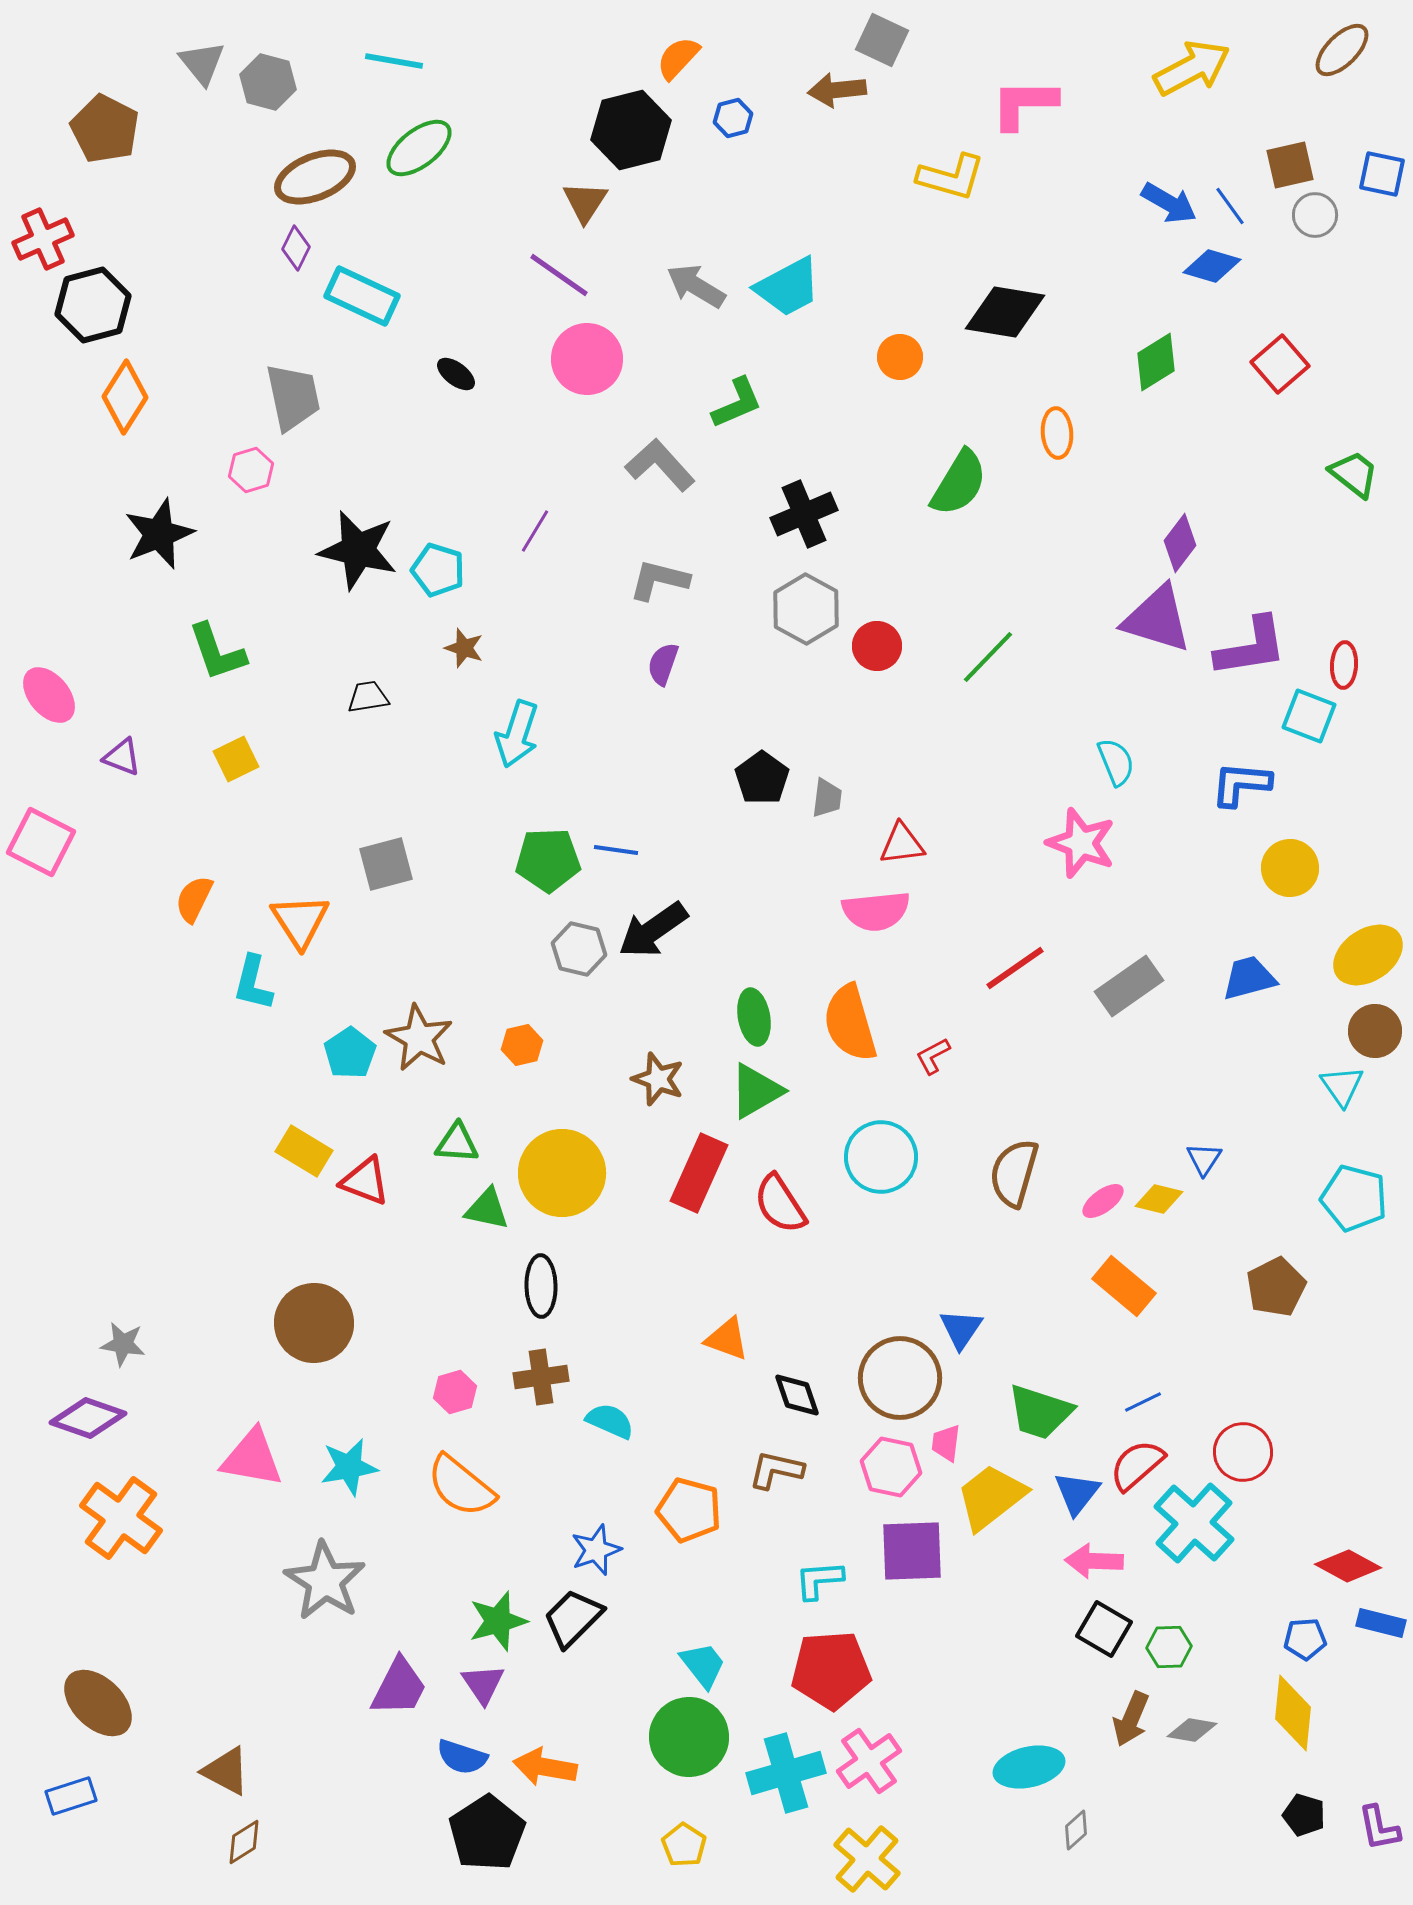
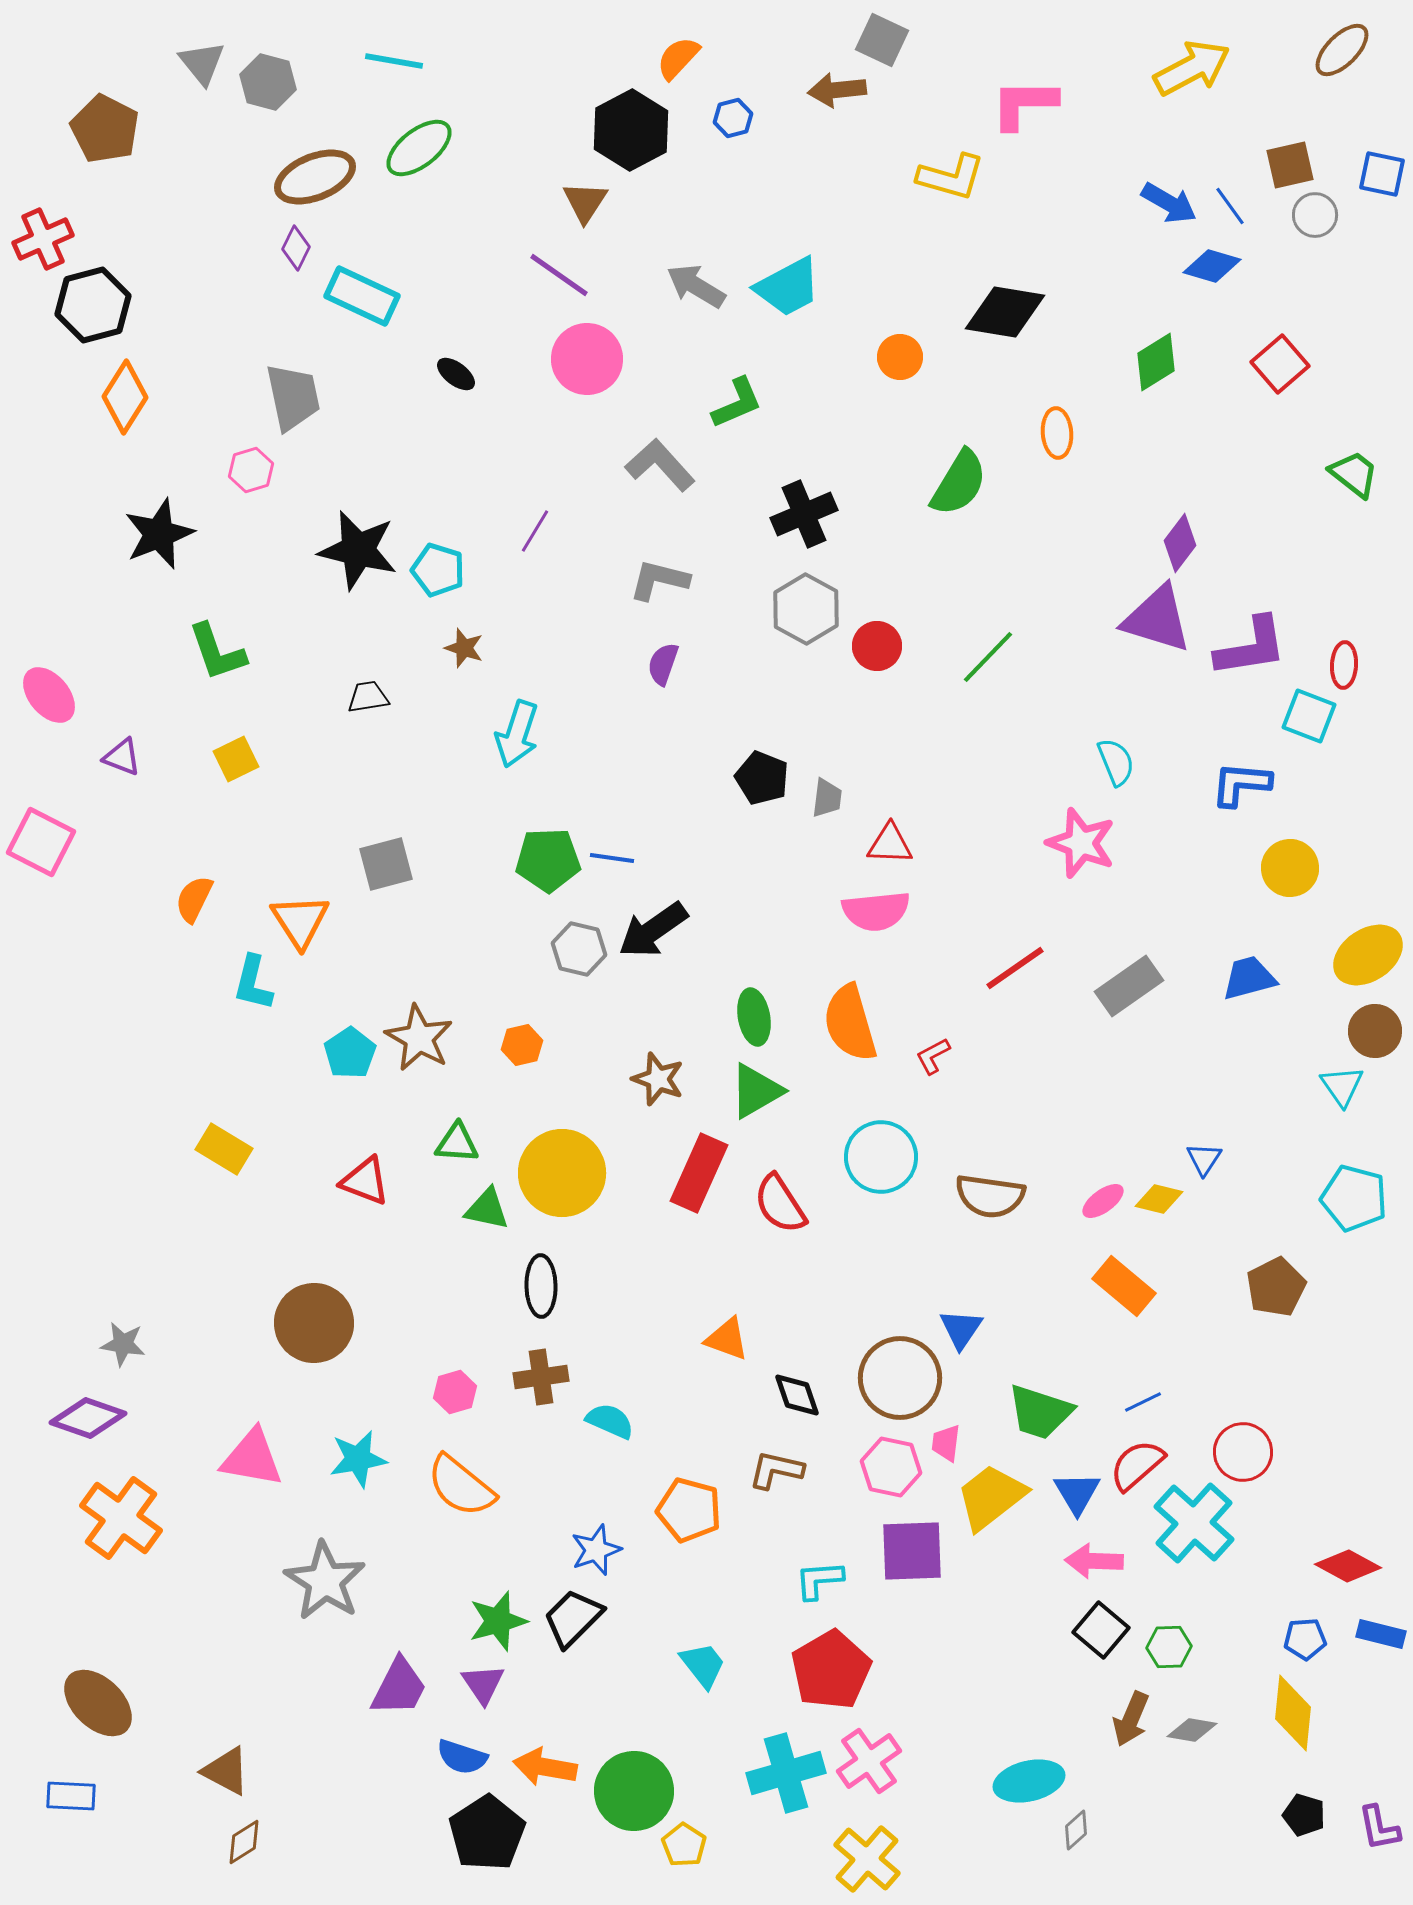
black hexagon at (631, 130): rotated 14 degrees counterclockwise
black pentagon at (762, 778): rotated 14 degrees counterclockwise
red triangle at (902, 844): moved 12 px left; rotated 9 degrees clockwise
blue line at (616, 850): moved 4 px left, 8 px down
yellow rectangle at (304, 1151): moved 80 px left, 2 px up
brown semicircle at (1014, 1173): moved 24 px left, 23 px down; rotated 98 degrees counterclockwise
cyan star at (349, 1467): moved 9 px right, 8 px up
blue triangle at (1077, 1493): rotated 9 degrees counterclockwise
blue rectangle at (1381, 1623): moved 11 px down
black square at (1104, 1629): moved 3 px left, 1 px down; rotated 10 degrees clockwise
red pentagon at (831, 1670): rotated 26 degrees counterclockwise
green circle at (689, 1737): moved 55 px left, 54 px down
cyan ellipse at (1029, 1767): moved 14 px down
blue rectangle at (71, 1796): rotated 21 degrees clockwise
